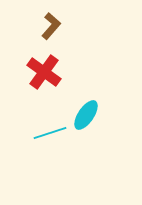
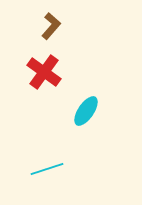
cyan ellipse: moved 4 px up
cyan line: moved 3 px left, 36 px down
